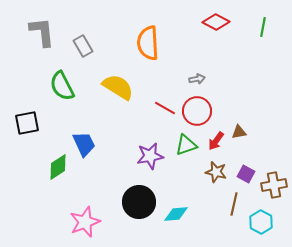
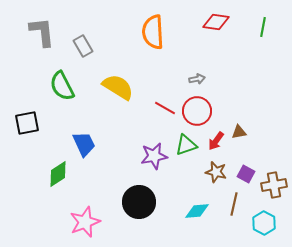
red diamond: rotated 20 degrees counterclockwise
orange semicircle: moved 5 px right, 11 px up
purple star: moved 4 px right
green diamond: moved 7 px down
cyan diamond: moved 21 px right, 3 px up
cyan hexagon: moved 3 px right, 1 px down
